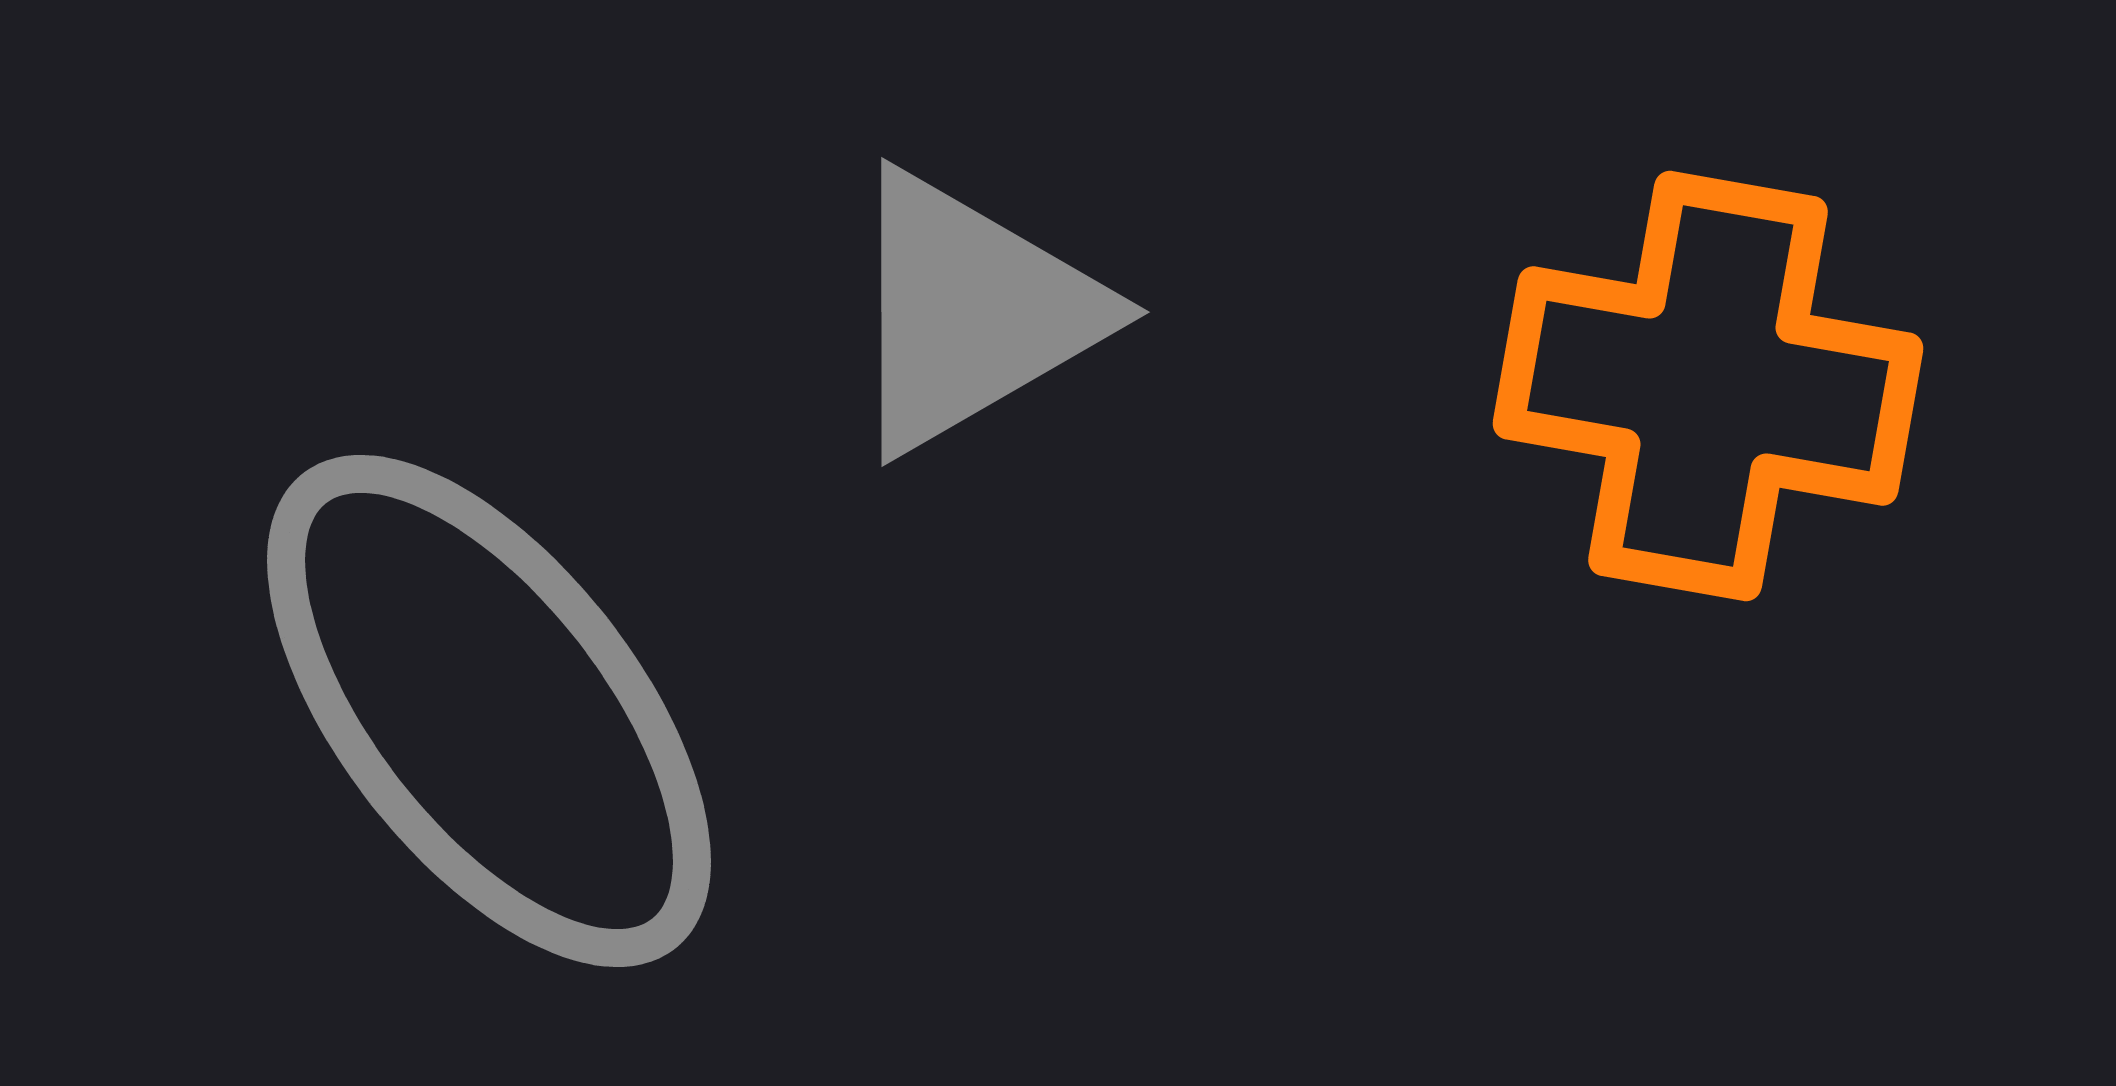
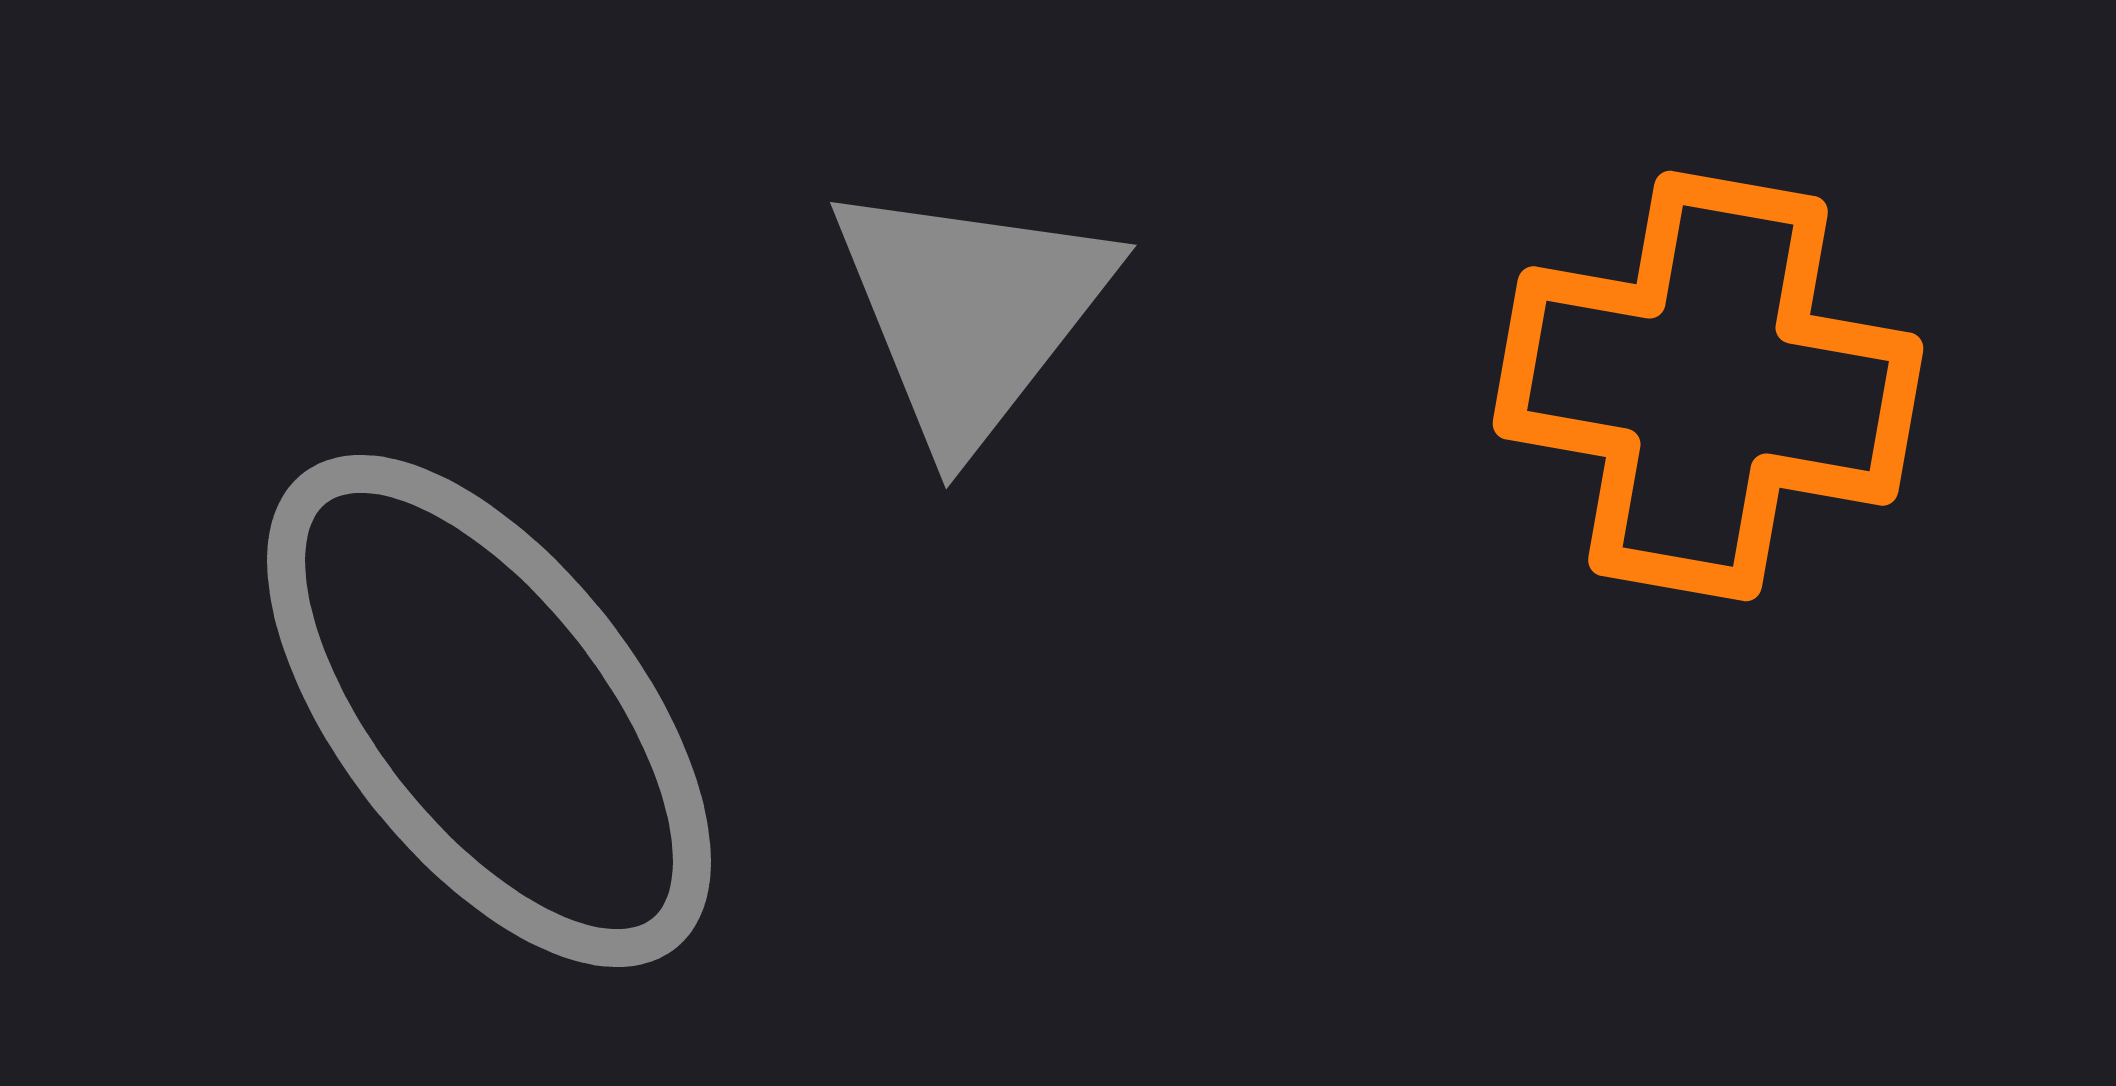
gray triangle: rotated 22 degrees counterclockwise
